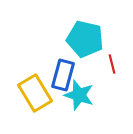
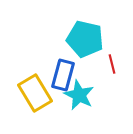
cyan star: rotated 8 degrees clockwise
